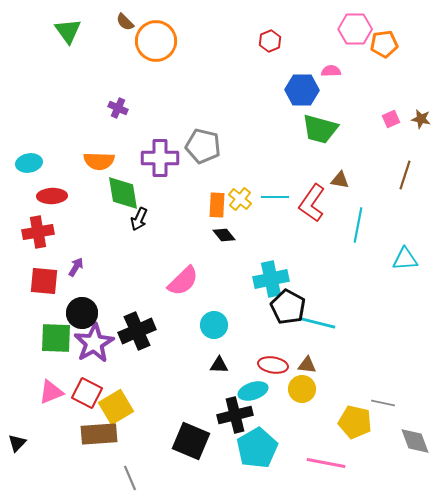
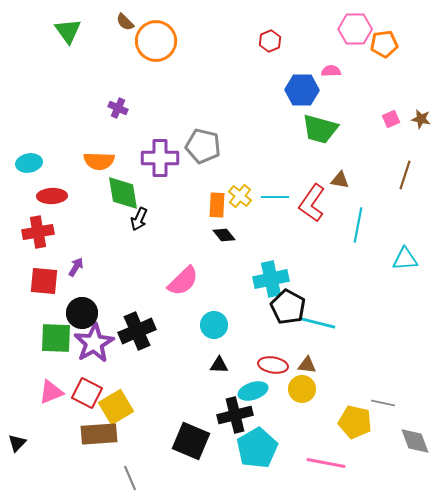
yellow cross at (240, 199): moved 3 px up
